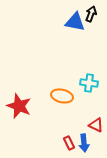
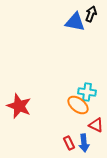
cyan cross: moved 2 px left, 9 px down
orange ellipse: moved 16 px right, 9 px down; rotated 25 degrees clockwise
